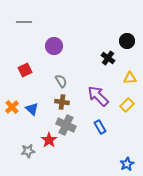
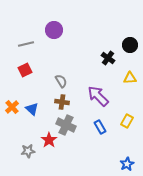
gray line: moved 2 px right, 22 px down; rotated 14 degrees counterclockwise
black circle: moved 3 px right, 4 px down
purple circle: moved 16 px up
yellow rectangle: moved 16 px down; rotated 16 degrees counterclockwise
